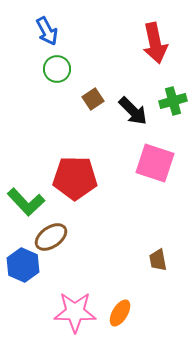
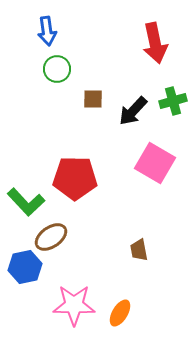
blue arrow: rotated 20 degrees clockwise
brown square: rotated 35 degrees clockwise
black arrow: rotated 88 degrees clockwise
pink square: rotated 12 degrees clockwise
brown trapezoid: moved 19 px left, 10 px up
blue hexagon: moved 2 px right, 2 px down; rotated 24 degrees clockwise
pink star: moved 1 px left, 7 px up
